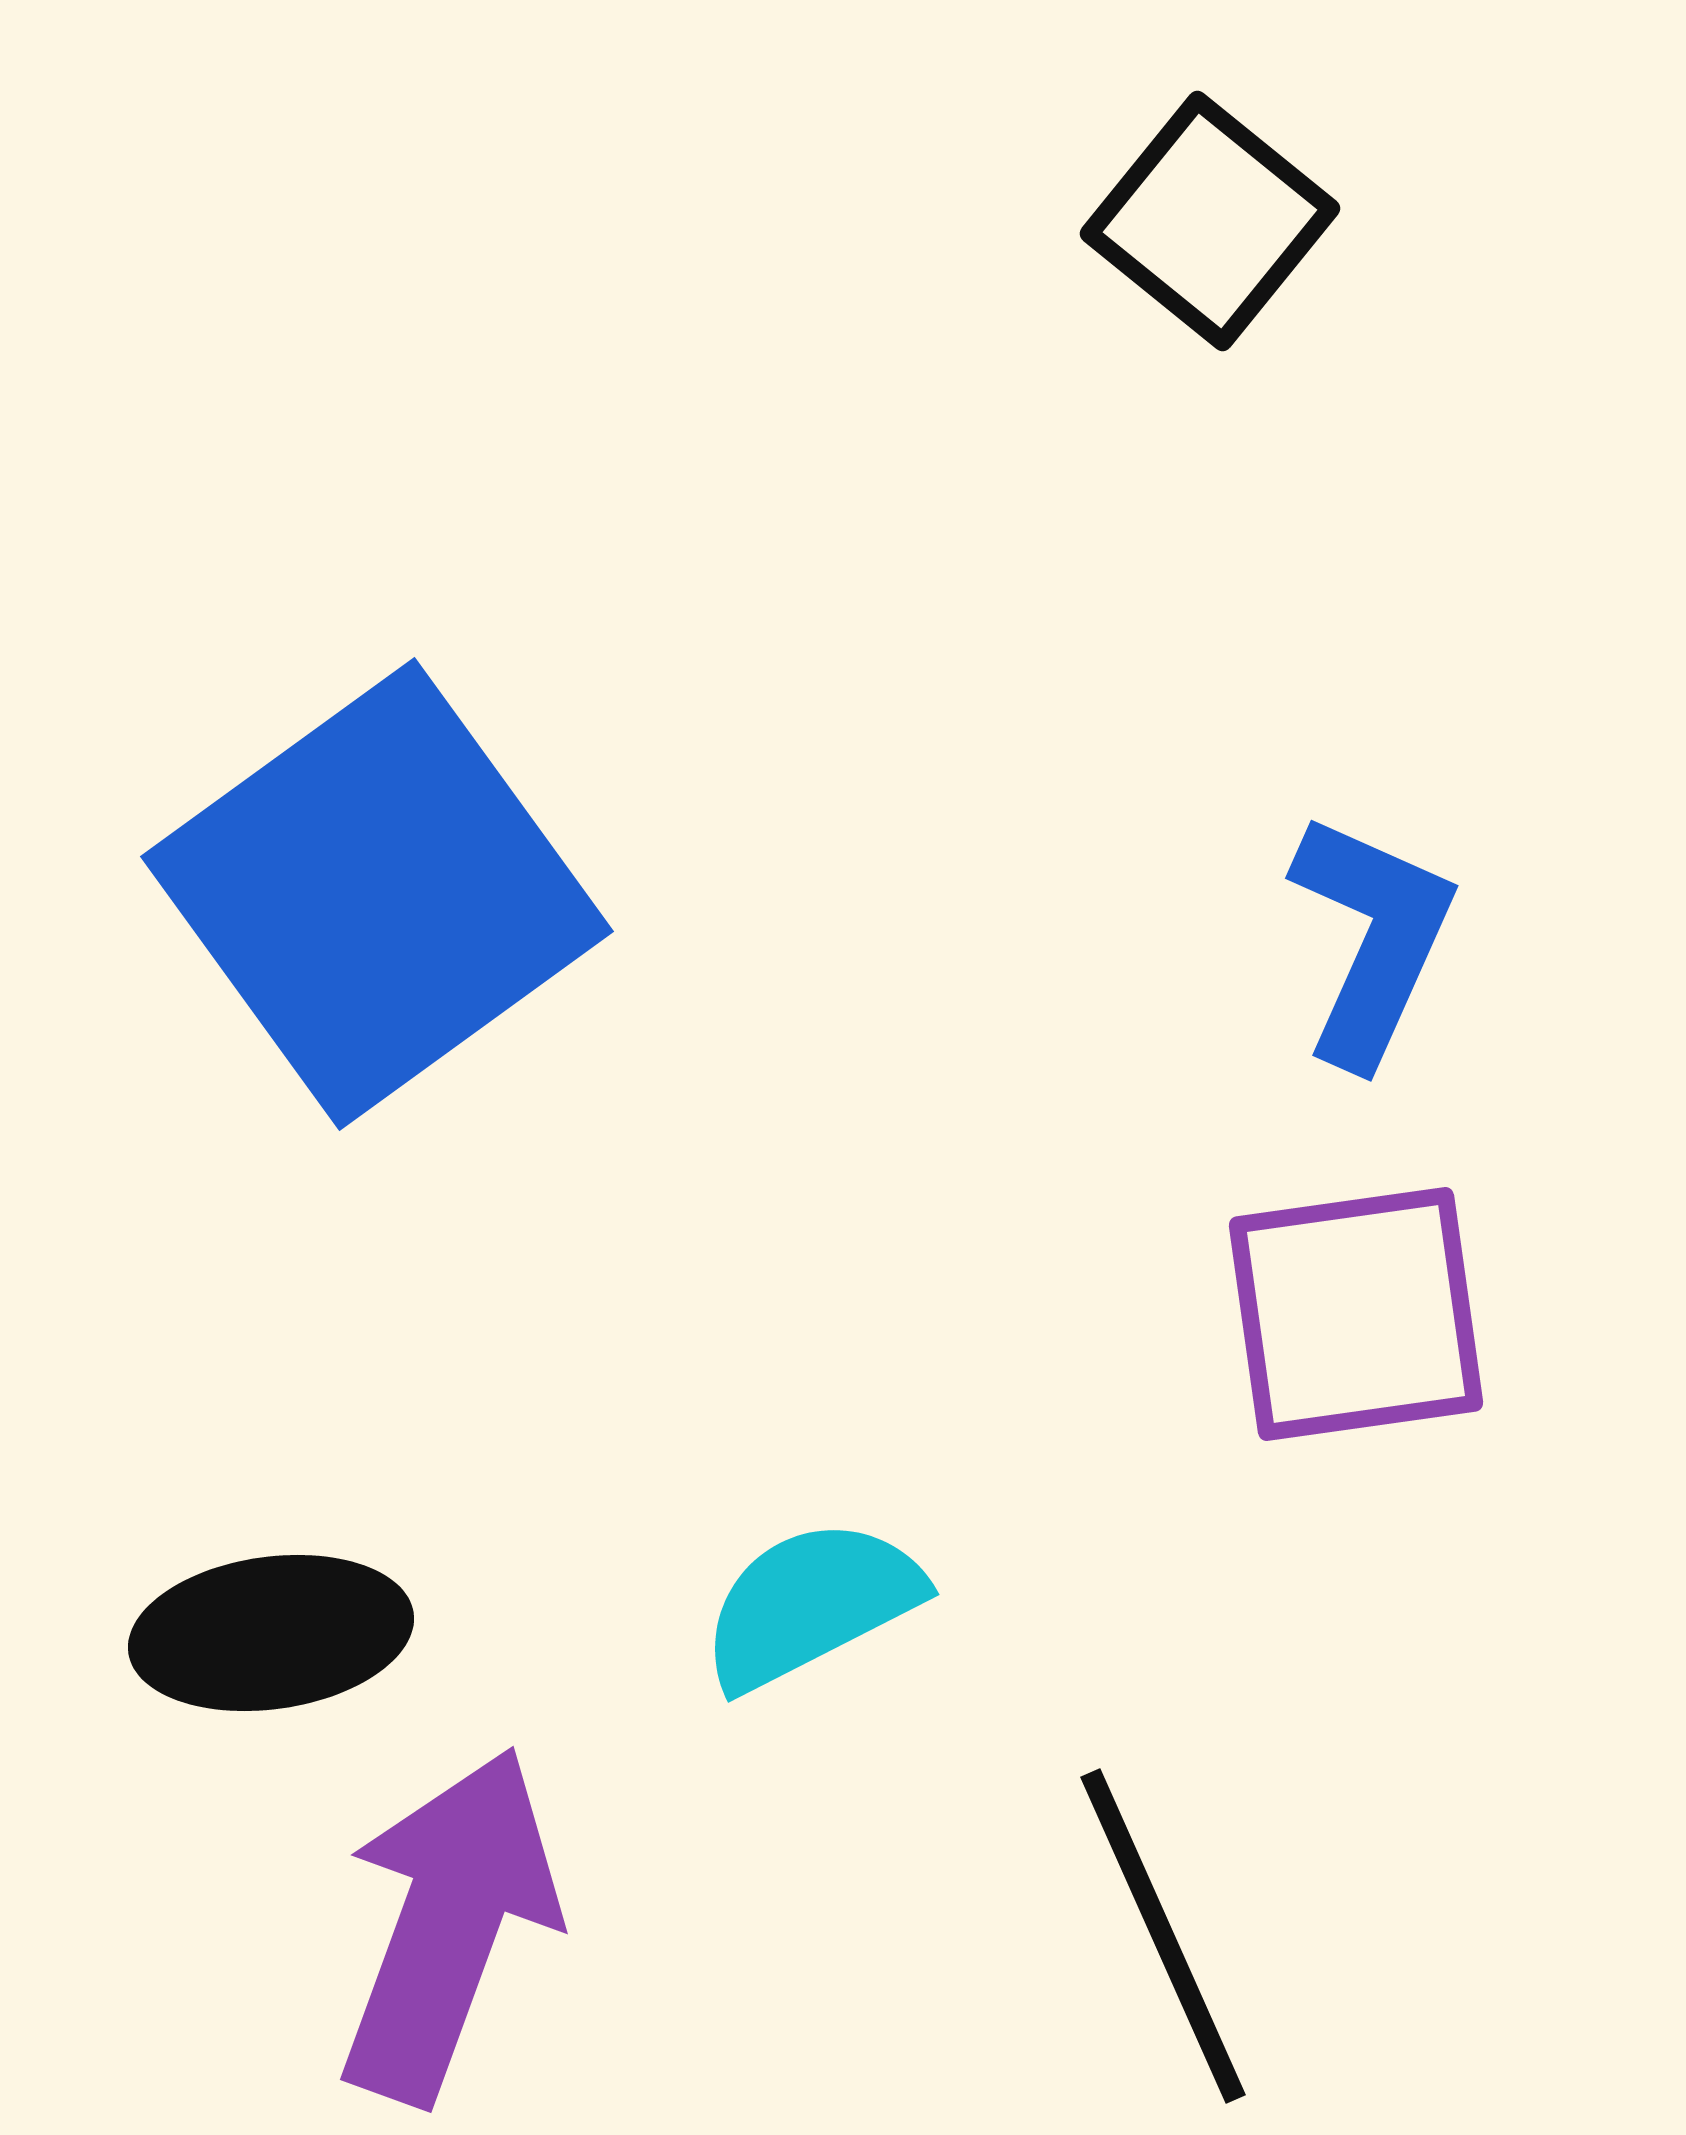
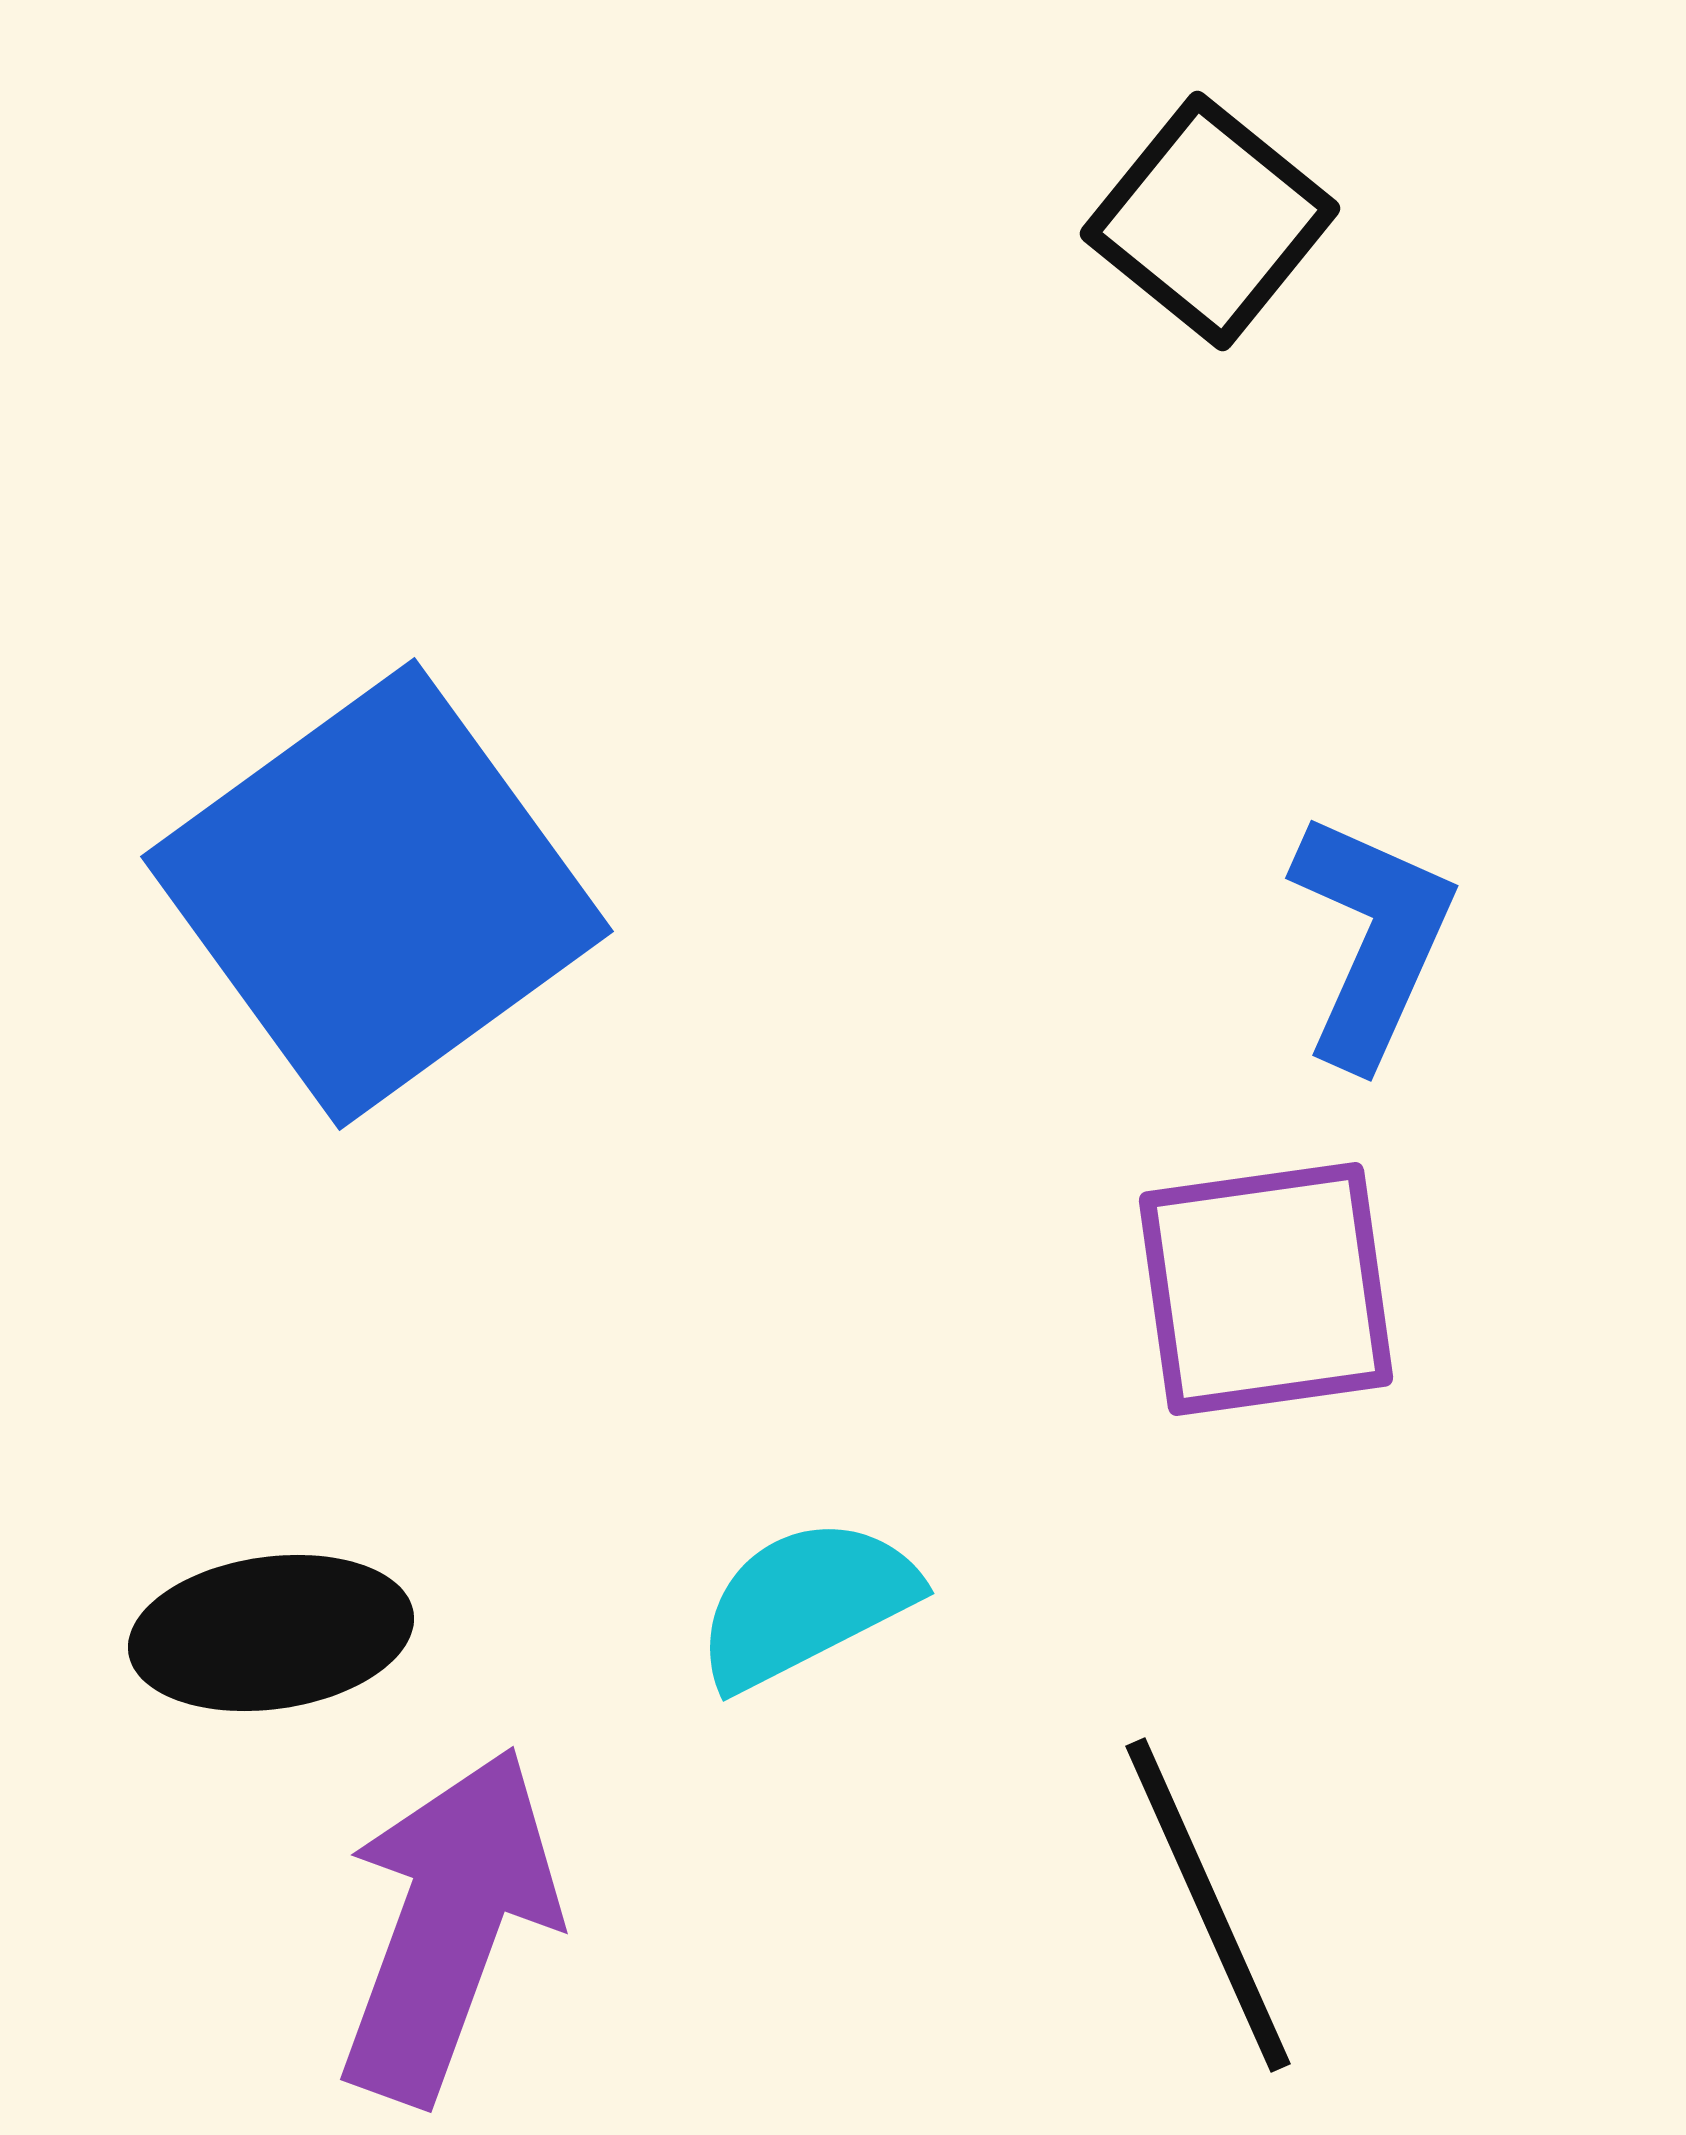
purple square: moved 90 px left, 25 px up
cyan semicircle: moved 5 px left, 1 px up
black line: moved 45 px right, 31 px up
